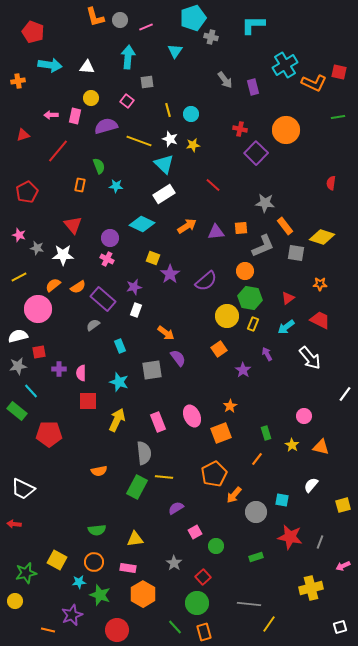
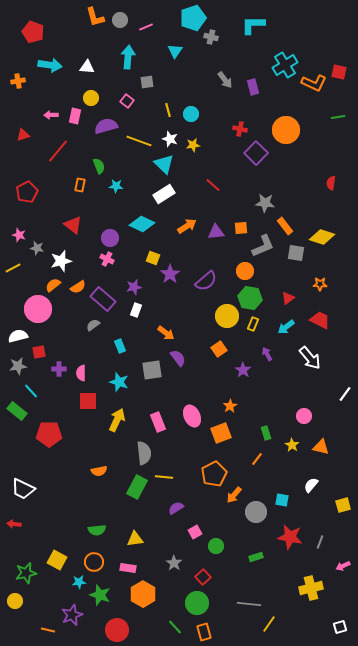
red triangle at (73, 225): rotated 12 degrees counterclockwise
white star at (63, 255): moved 2 px left, 6 px down; rotated 15 degrees counterclockwise
yellow line at (19, 277): moved 6 px left, 9 px up
